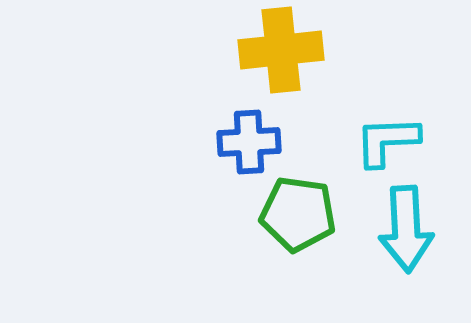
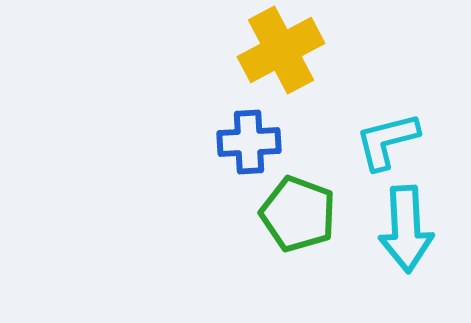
yellow cross: rotated 22 degrees counterclockwise
cyan L-shape: rotated 12 degrees counterclockwise
green pentagon: rotated 12 degrees clockwise
